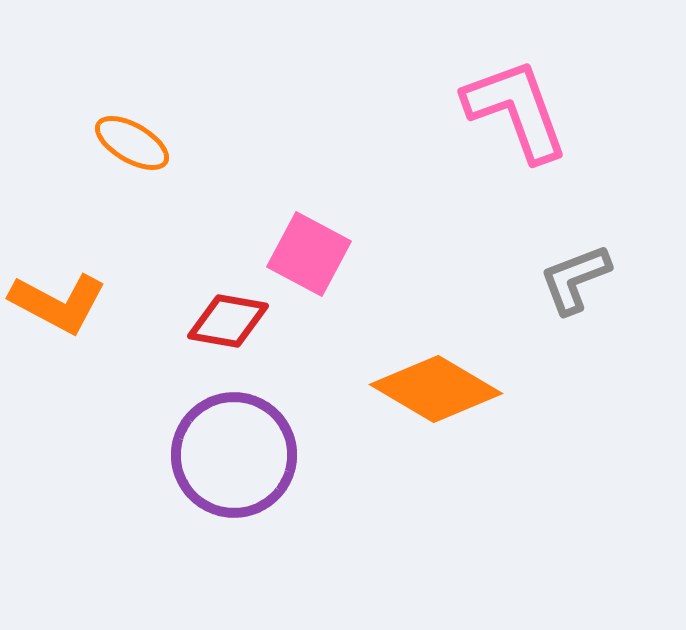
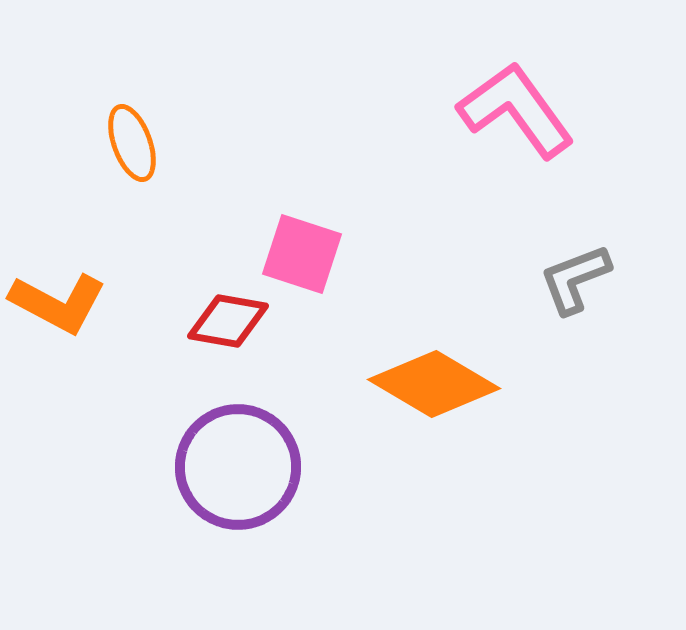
pink L-shape: rotated 16 degrees counterclockwise
orange ellipse: rotated 40 degrees clockwise
pink square: moved 7 px left; rotated 10 degrees counterclockwise
orange diamond: moved 2 px left, 5 px up
purple circle: moved 4 px right, 12 px down
